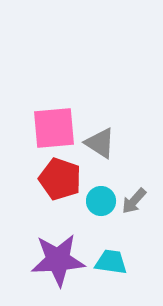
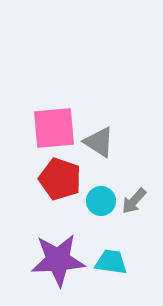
gray triangle: moved 1 px left, 1 px up
